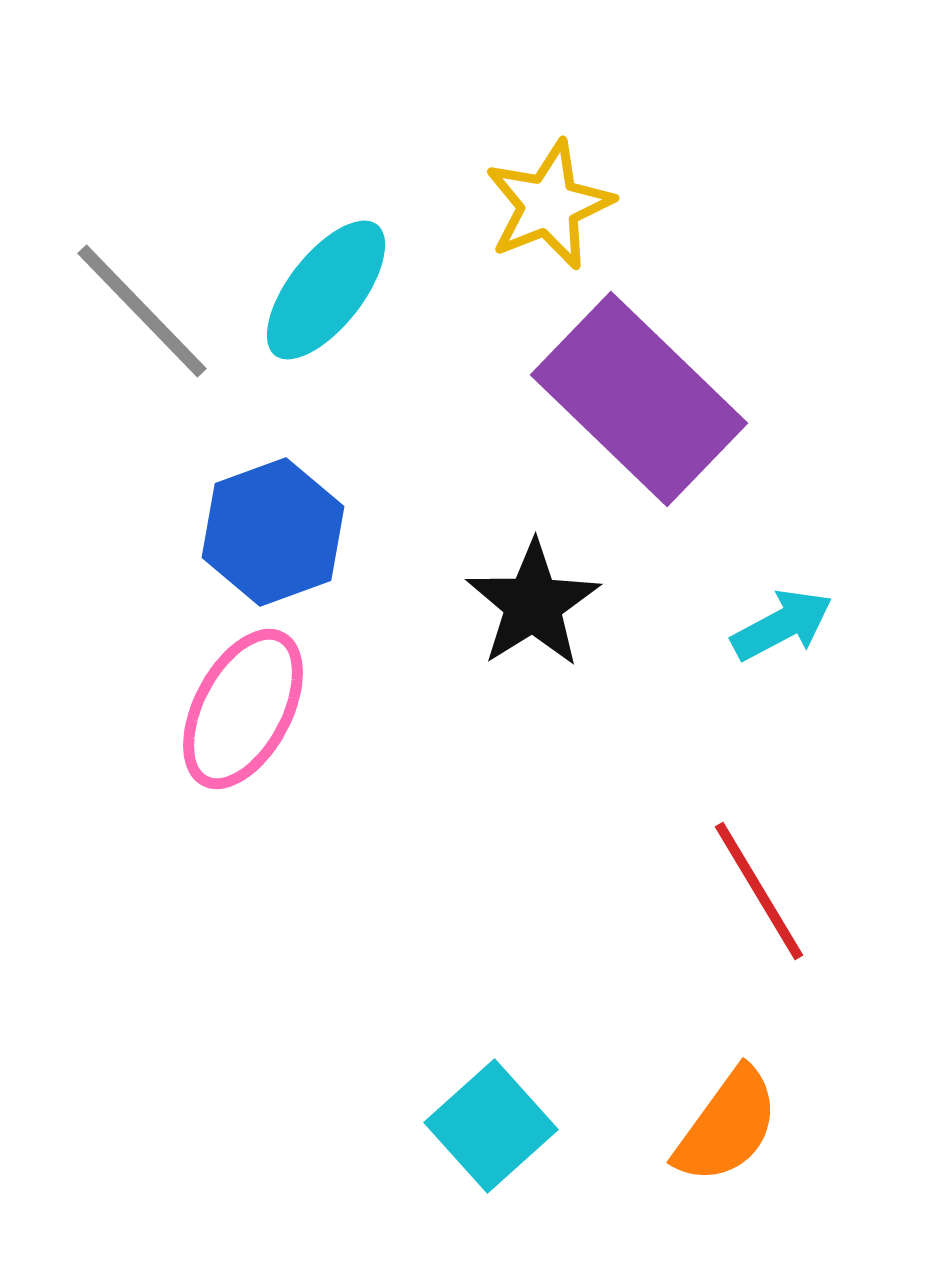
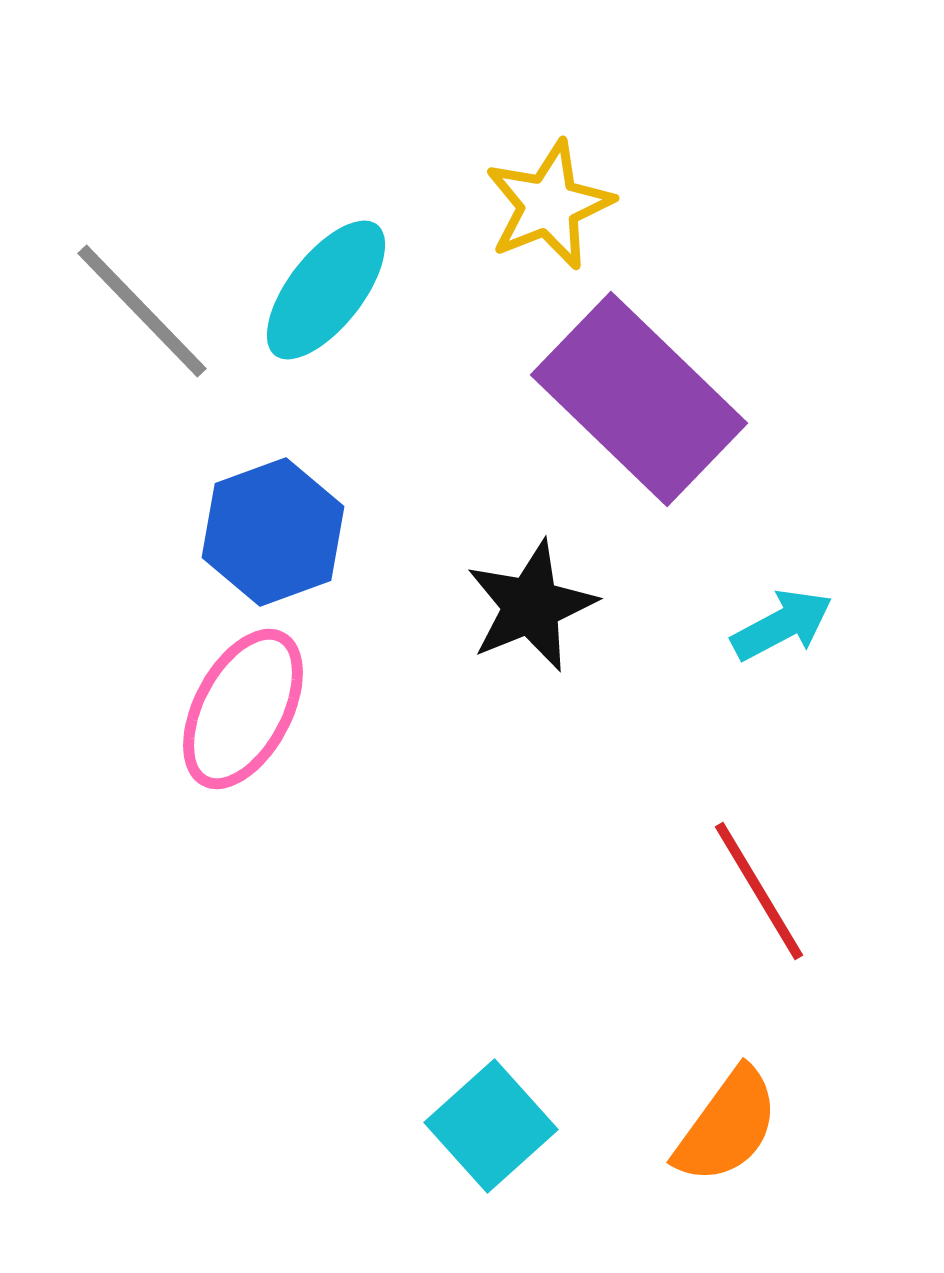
black star: moved 2 px left, 2 px down; rotated 10 degrees clockwise
